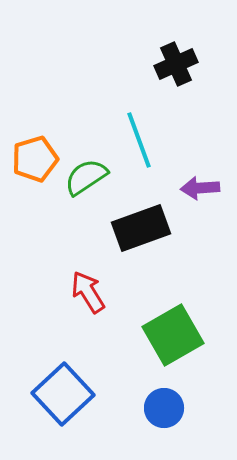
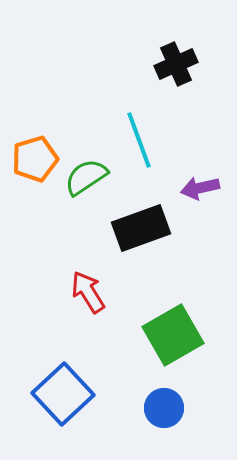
purple arrow: rotated 9 degrees counterclockwise
